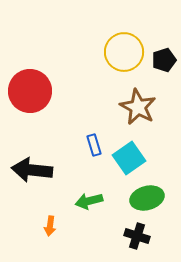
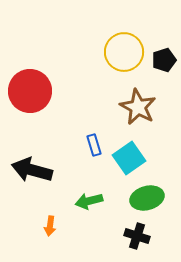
black arrow: rotated 9 degrees clockwise
